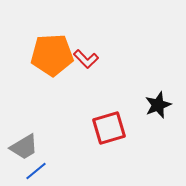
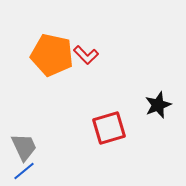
orange pentagon: rotated 15 degrees clockwise
red L-shape: moved 4 px up
gray trapezoid: rotated 84 degrees counterclockwise
blue line: moved 12 px left
